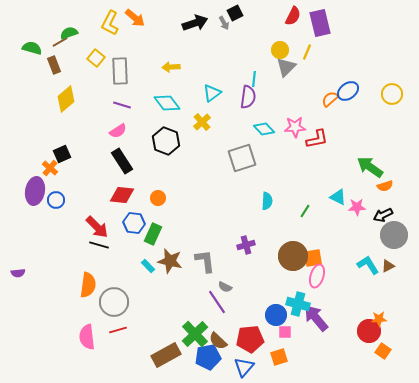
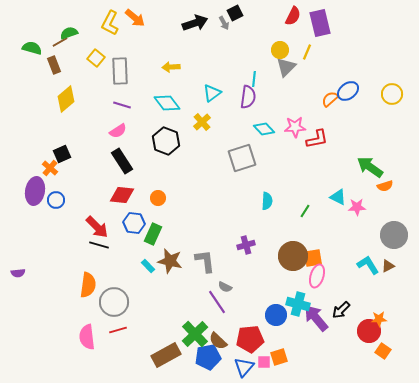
black arrow at (383, 215): moved 42 px left, 95 px down; rotated 18 degrees counterclockwise
pink square at (285, 332): moved 21 px left, 30 px down
